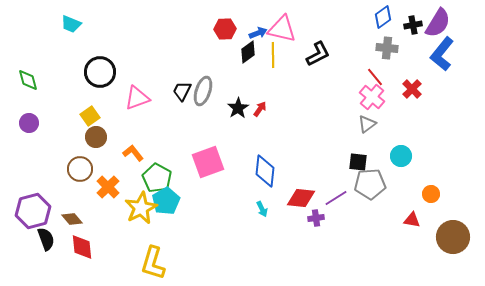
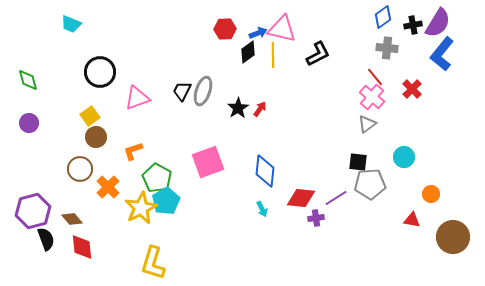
orange L-shape at (133, 153): moved 2 px up; rotated 70 degrees counterclockwise
cyan circle at (401, 156): moved 3 px right, 1 px down
